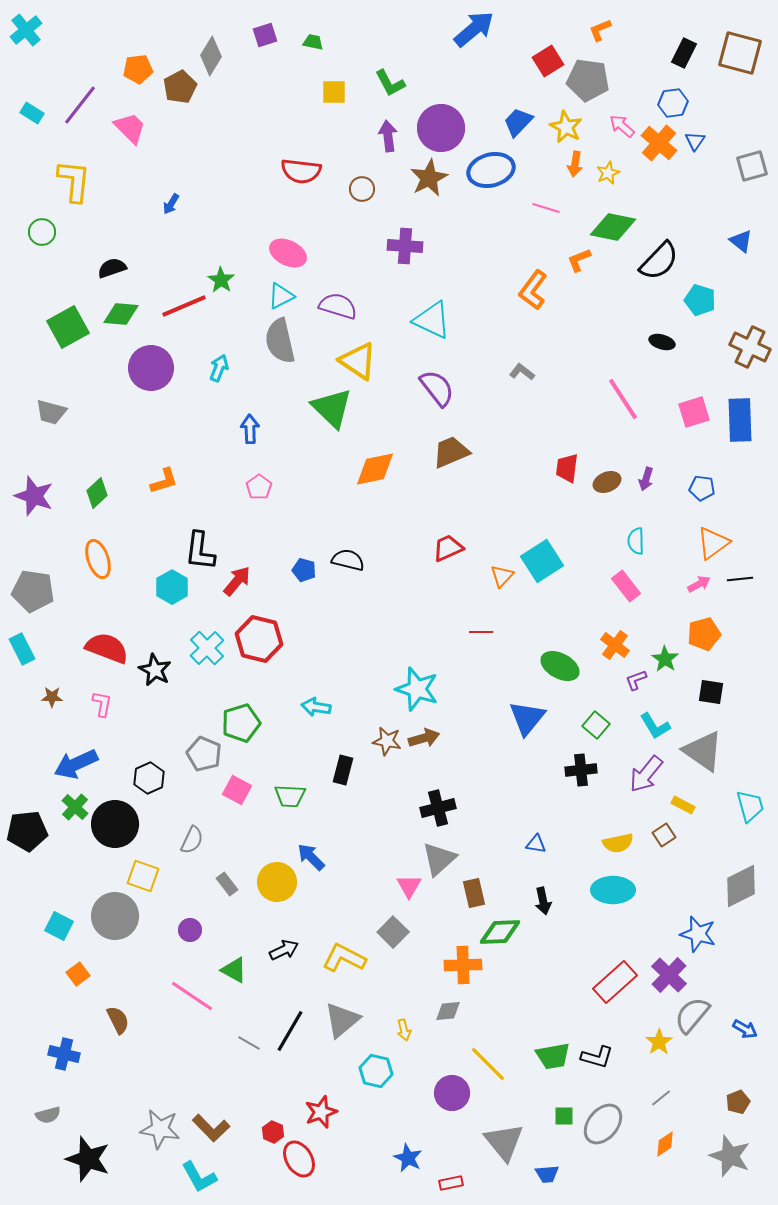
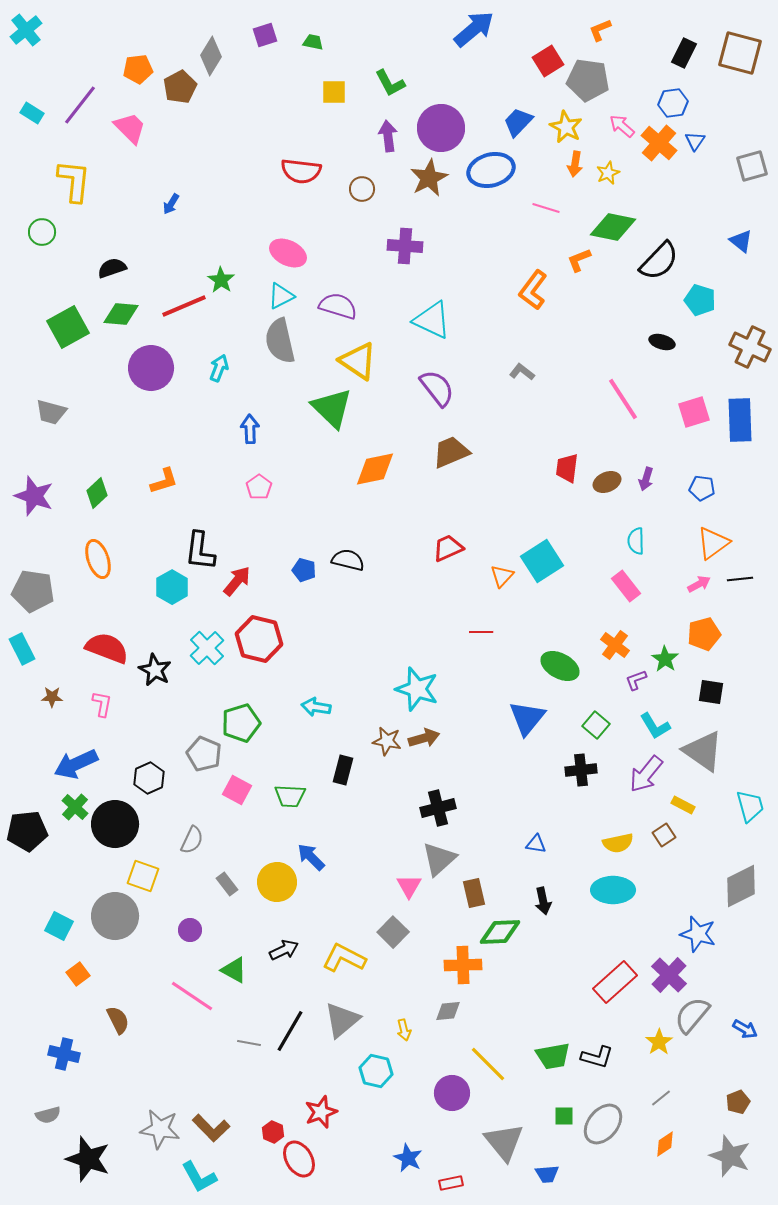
gray line at (249, 1043): rotated 20 degrees counterclockwise
